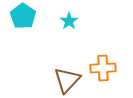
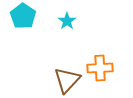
cyan star: moved 2 px left
orange cross: moved 3 px left
